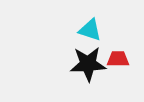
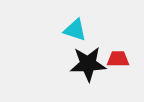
cyan triangle: moved 15 px left
